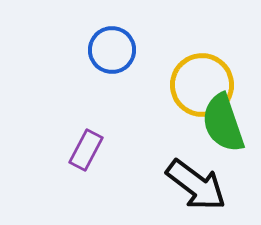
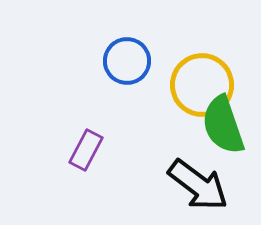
blue circle: moved 15 px right, 11 px down
green semicircle: moved 2 px down
black arrow: moved 2 px right
